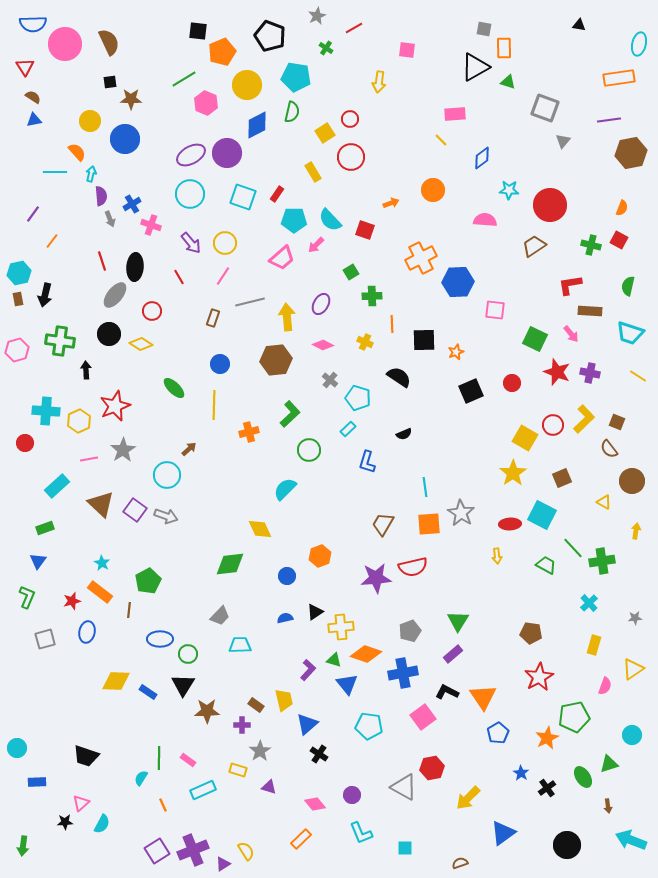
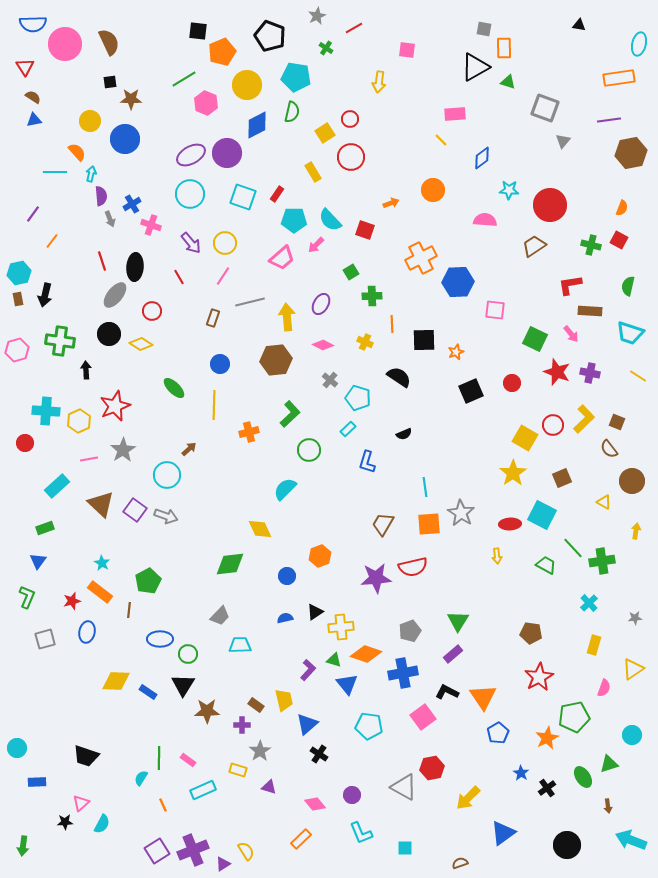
pink semicircle at (605, 686): moved 1 px left, 2 px down
